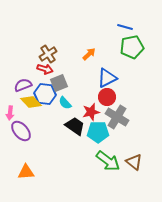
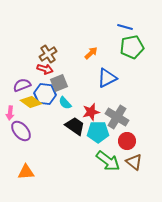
orange arrow: moved 2 px right, 1 px up
purple semicircle: moved 1 px left
red circle: moved 20 px right, 44 px down
yellow diamond: rotated 10 degrees counterclockwise
